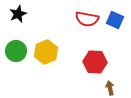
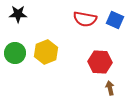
black star: rotated 24 degrees clockwise
red semicircle: moved 2 px left
green circle: moved 1 px left, 2 px down
red hexagon: moved 5 px right
